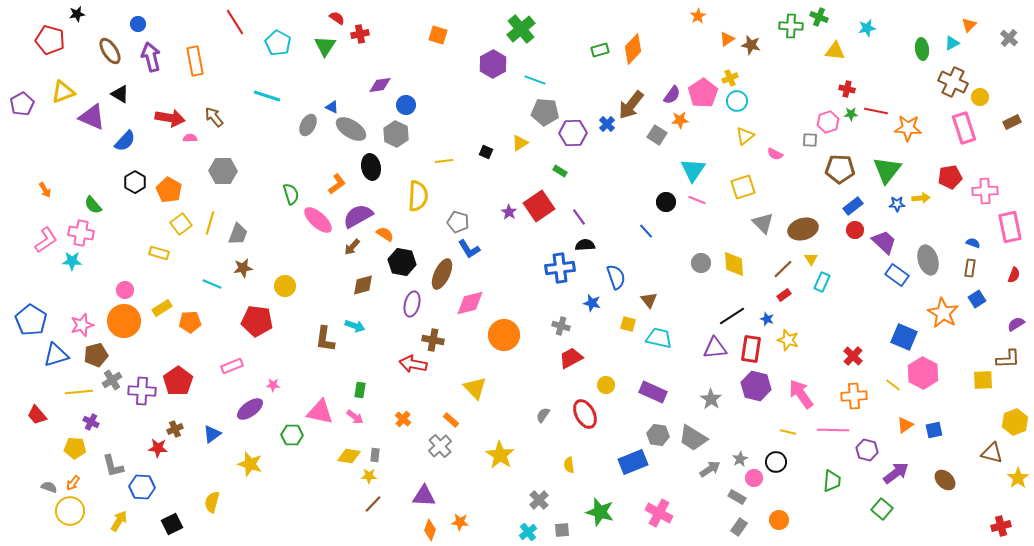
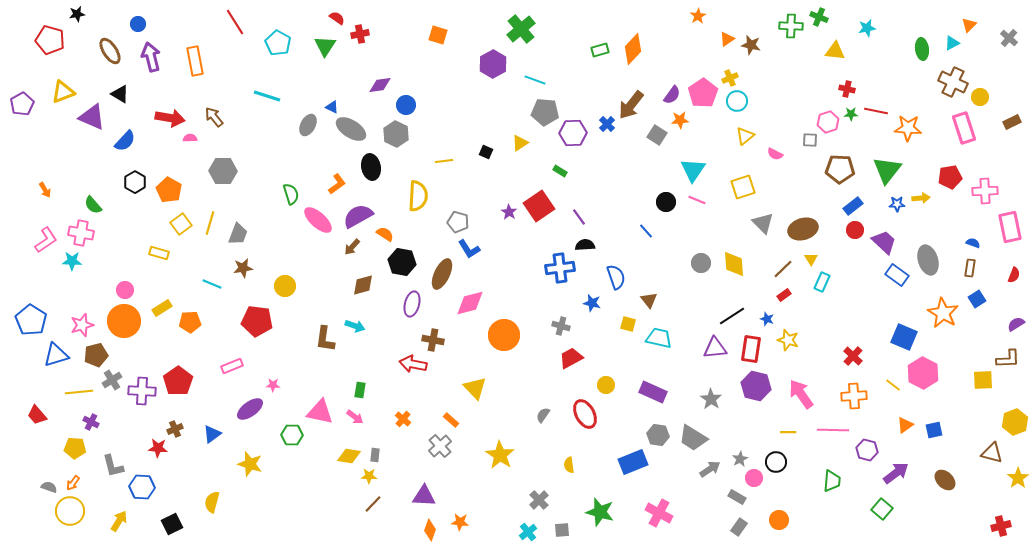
yellow line at (788, 432): rotated 14 degrees counterclockwise
